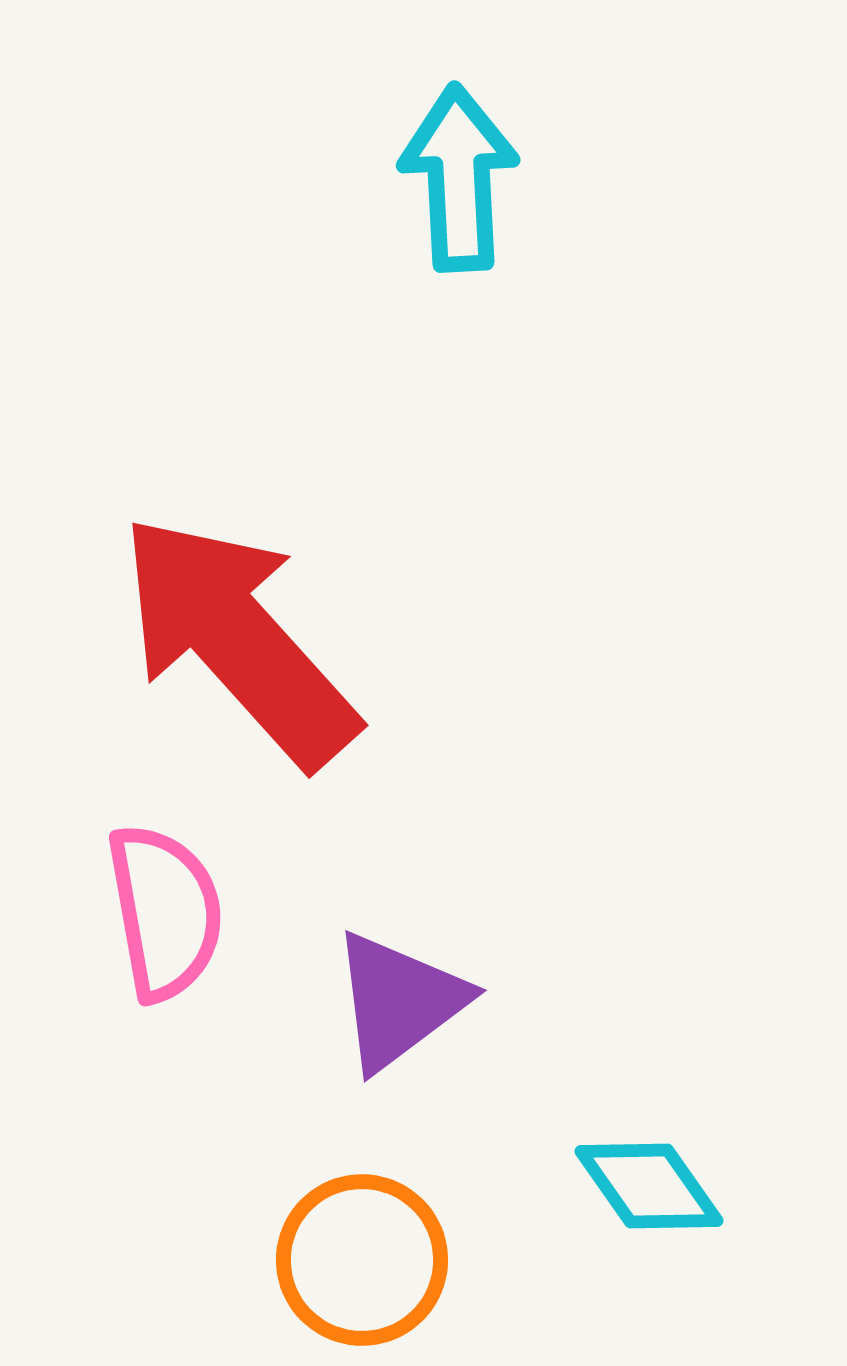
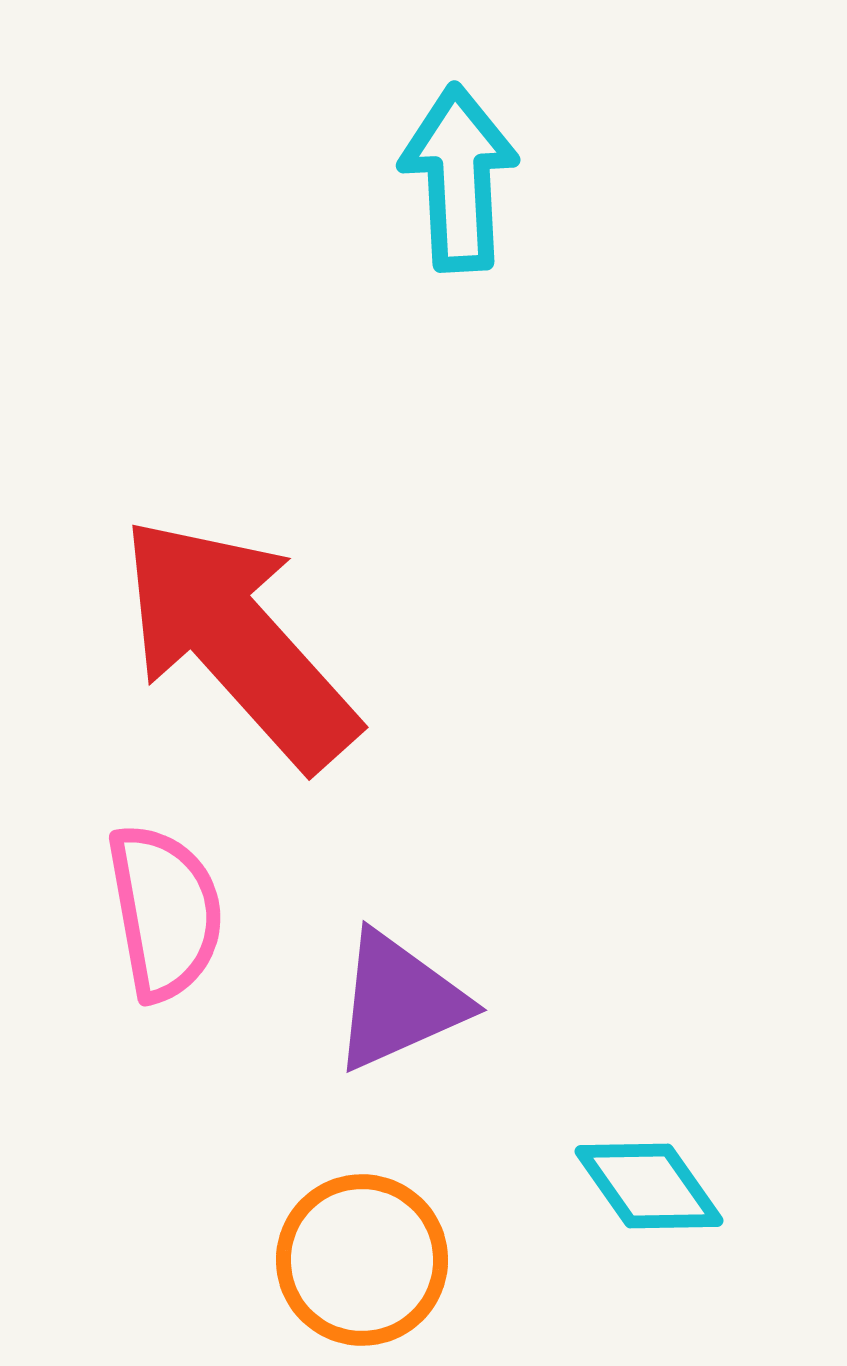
red arrow: moved 2 px down
purple triangle: rotated 13 degrees clockwise
